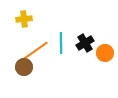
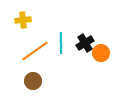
yellow cross: moved 1 px left, 1 px down
orange circle: moved 4 px left
brown circle: moved 9 px right, 14 px down
